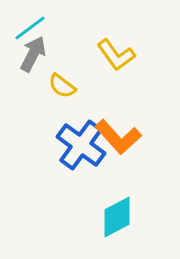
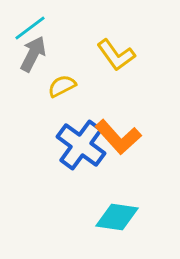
yellow semicircle: rotated 116 degrees clockwise
cyan diamond: rotated 36 degrees clockwise
